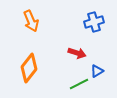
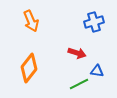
blue triangle: rotated 40 degrees clockwise
